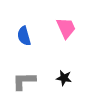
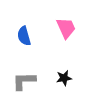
black star: rotated 21 degrees counterclockwise
